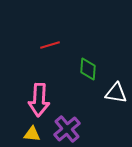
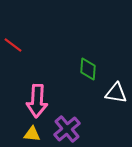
red line: moved 37 px left; rotated 54 degrees clockwise
pink arrow: moved 2 px left, 1 px down
